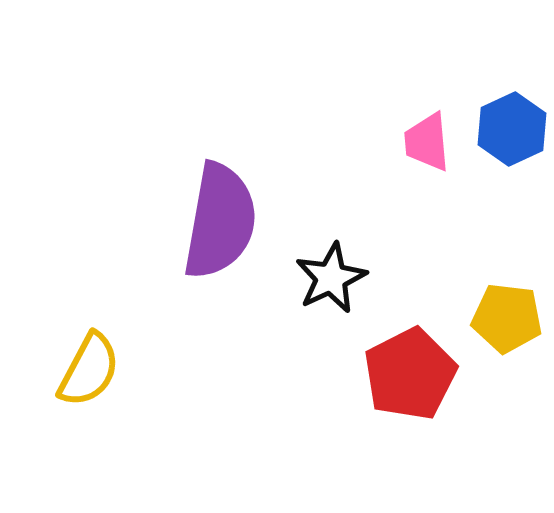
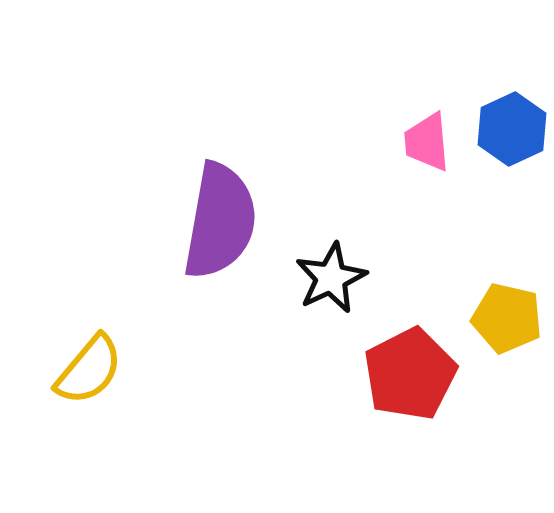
yellow pentagon: rotated 6 degrees clockwise
yellow semicircle: rotated 12 degrees clockwise
